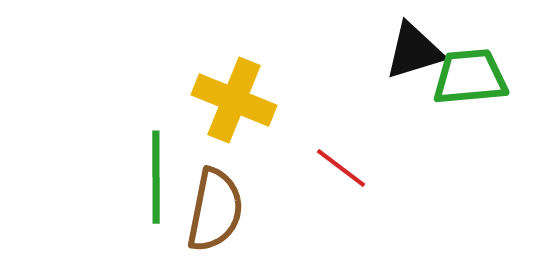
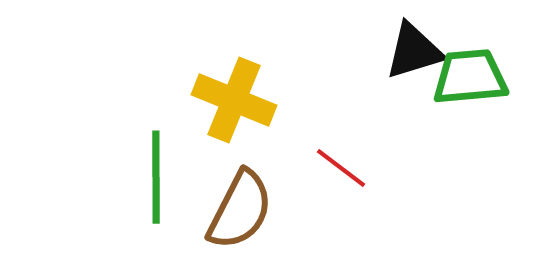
brown semicircle: moved 25 px right; rotated 16 degrees clockwise
